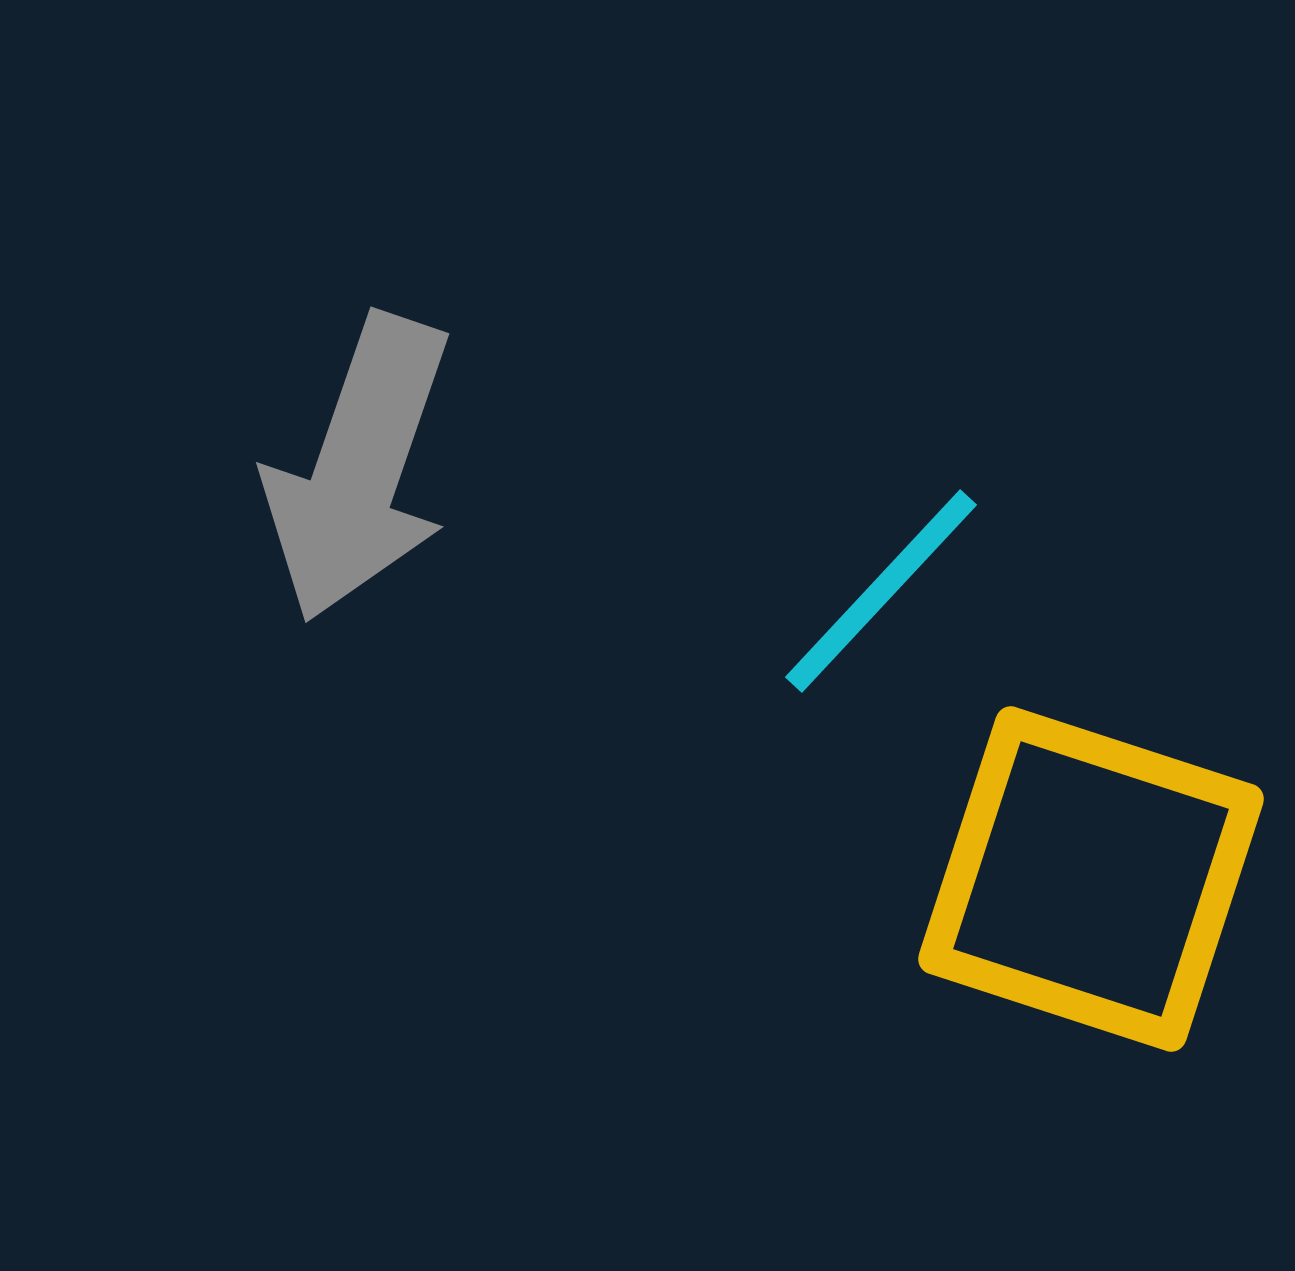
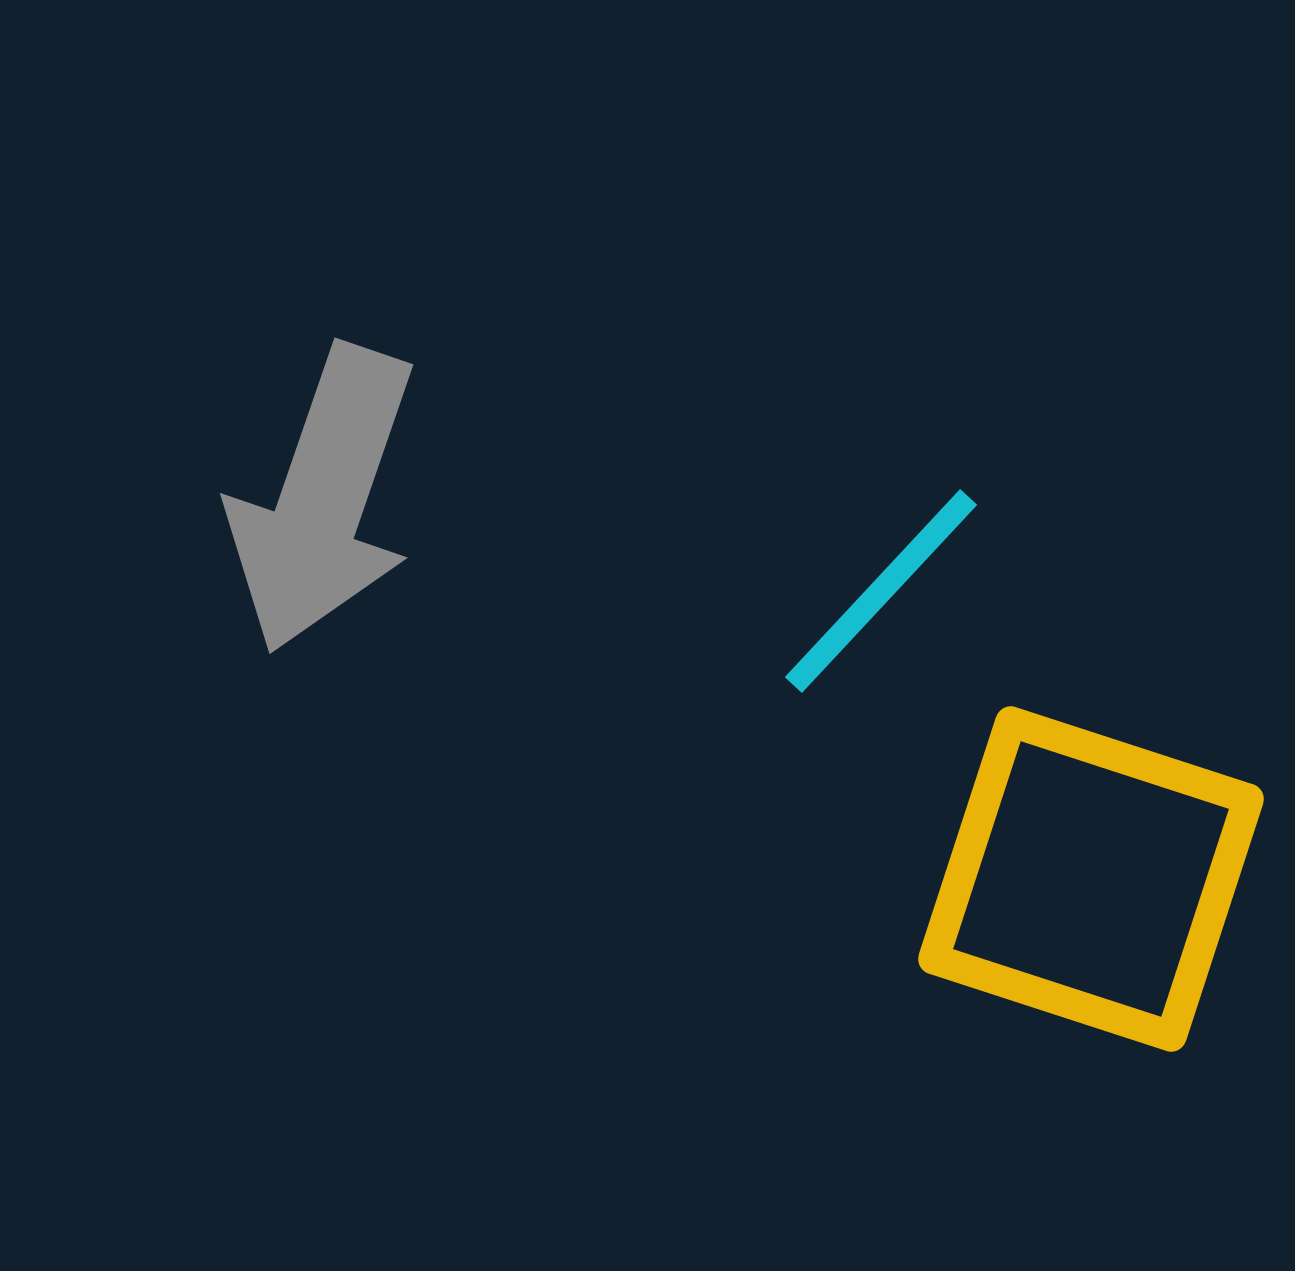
gray arrow: moved 36 px left, 31 px down
